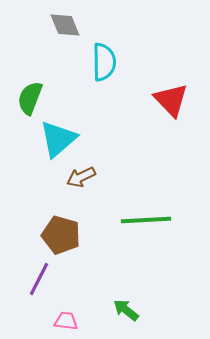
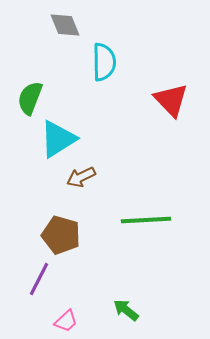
cyan triangle: rotated 9 degrees clockwise
pink trapezoid: rotated 130 degrees clockwise
